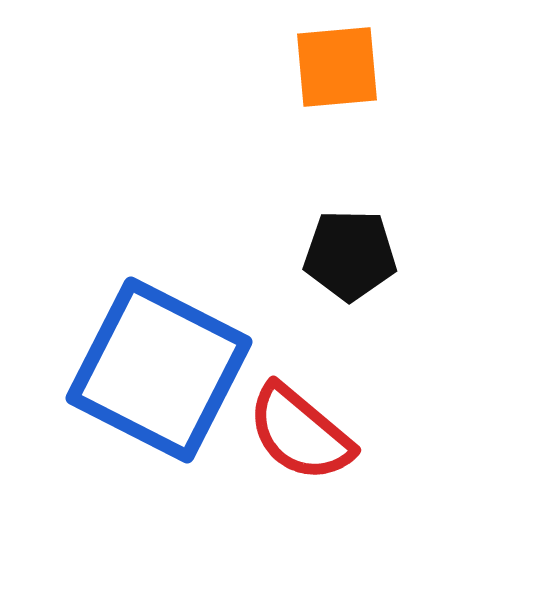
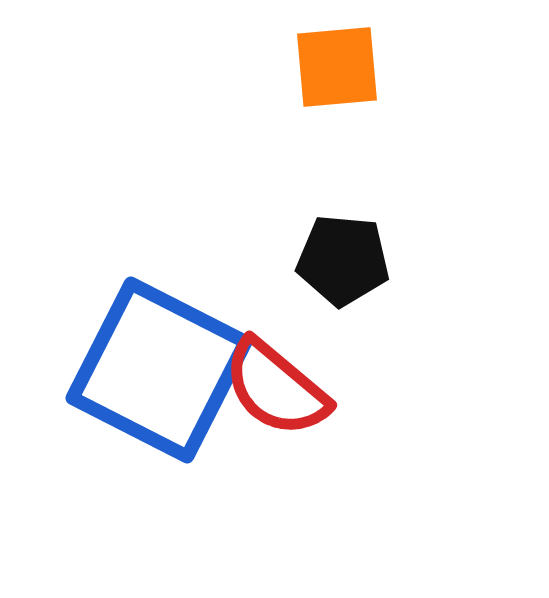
black pentagon: moved 7 px left, 5 px down; rotated 4 degrees clockwise
red semicircle: moved 24 px left, 45 px up
